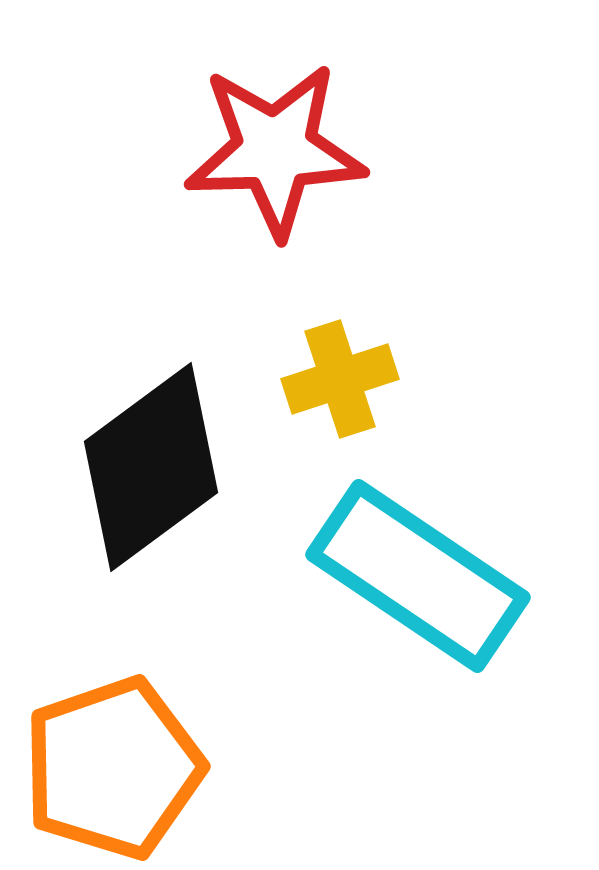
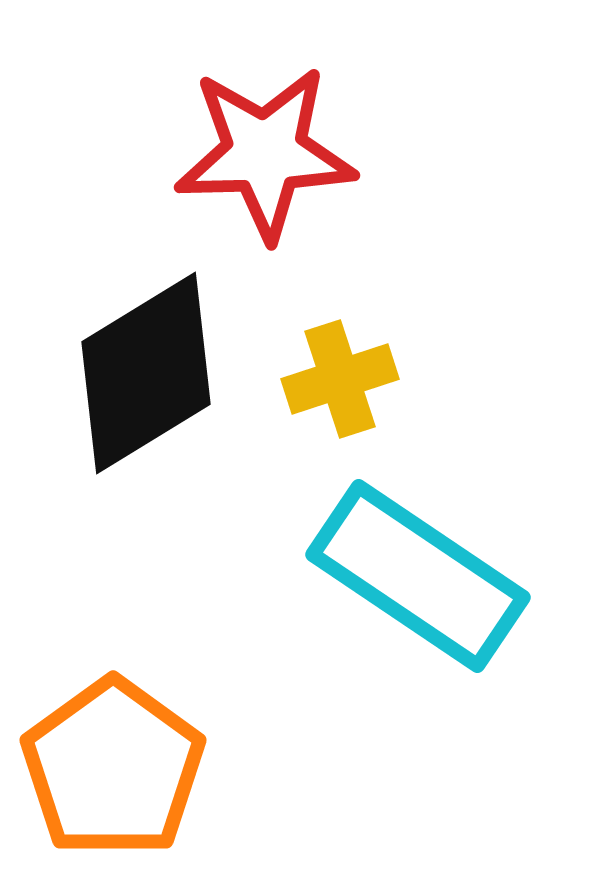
red star: moved 10 px left, 3 px down
black diamond: moved 5 px left, 94 px up; rotated 5 degrees clockwise
orange pentagon: rotated 17 degrees counterclockwise
